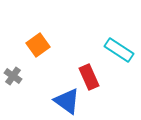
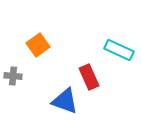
cyan rectangle: rotated 8 degrees counterclockwise
gray cross: rotated 30 degrees counterclockwise
blue triangle: moved 2 px left; rotated 16 degrees counterclockwise
